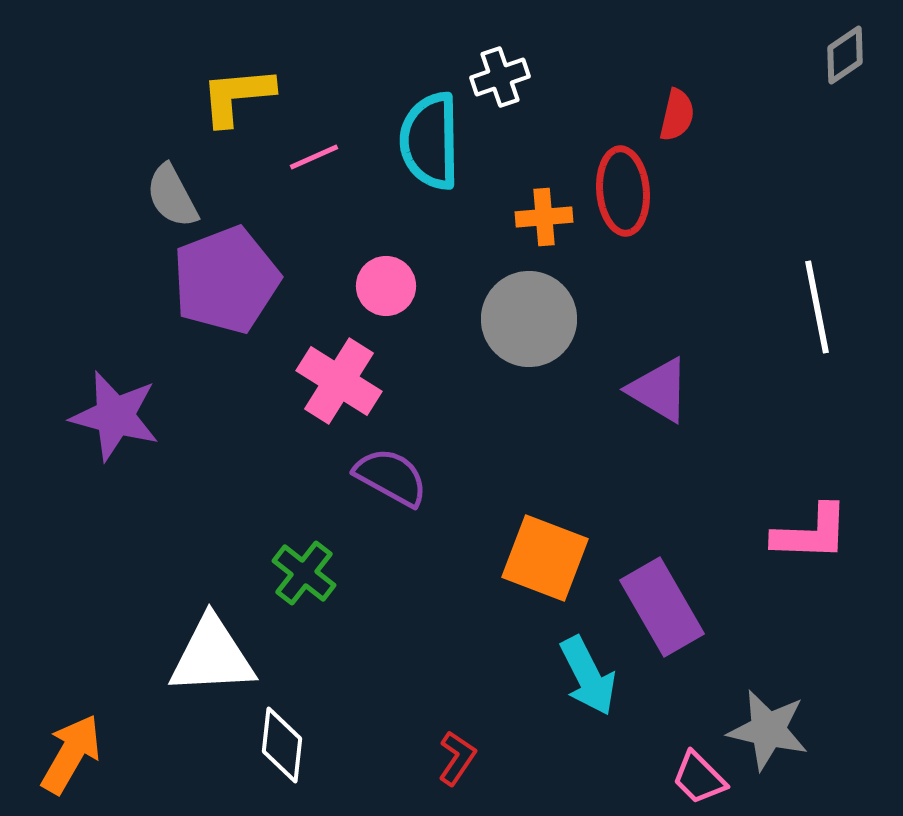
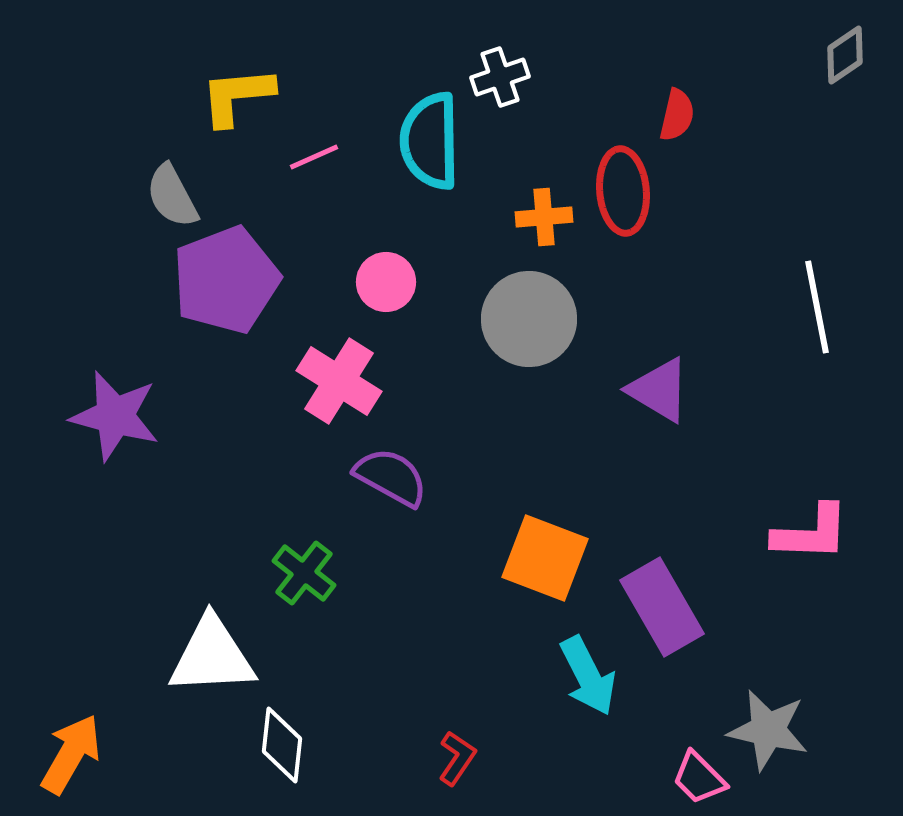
pink circle: moved 4 px up
